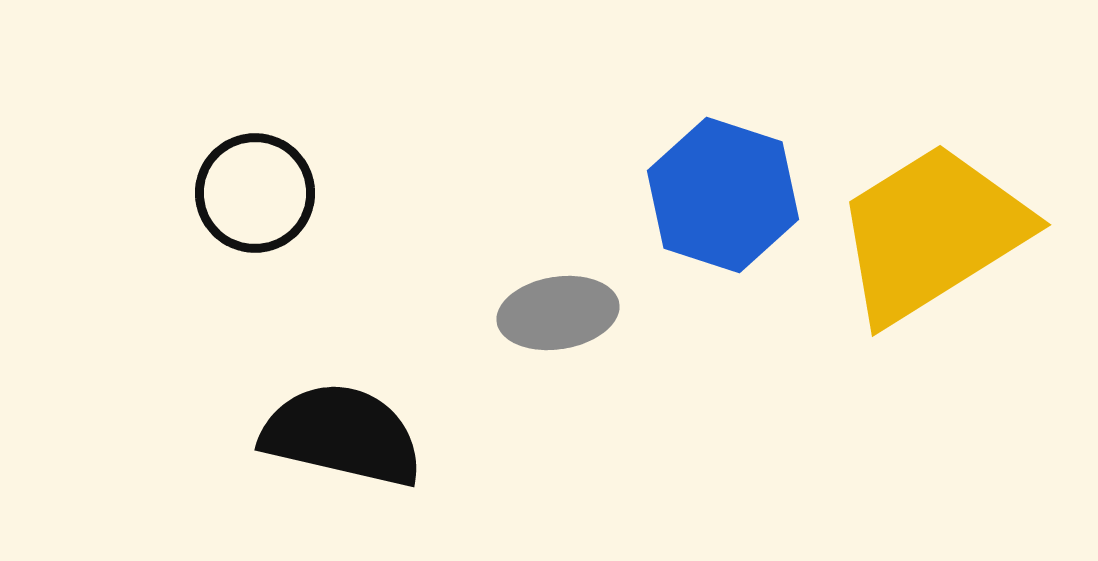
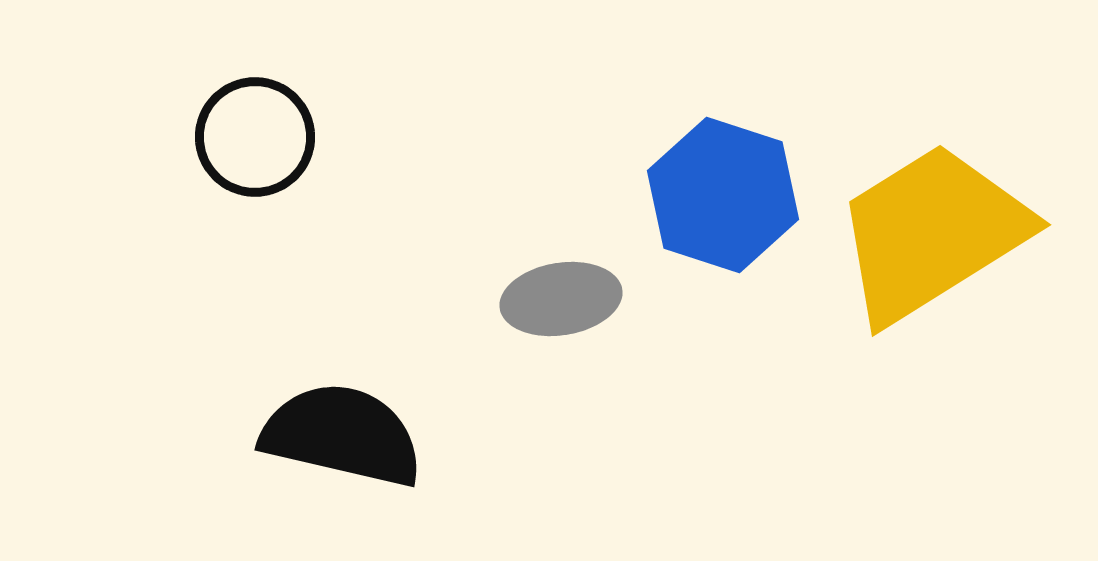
black circle: moved 56 px up
gray ellipse: moved 3 px right, 14 px up
